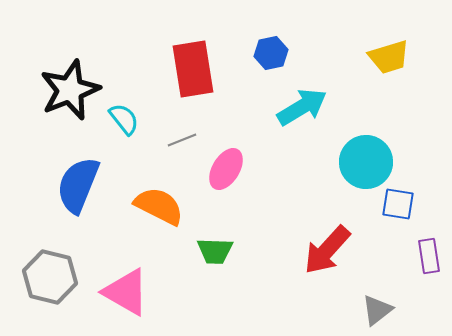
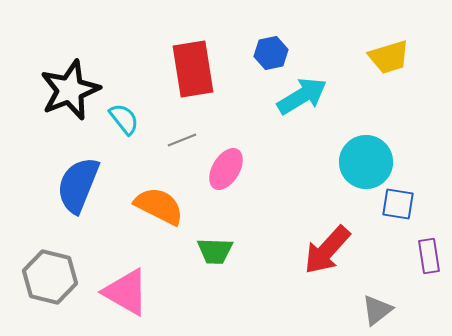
cyan arrow: moved 11 px up
